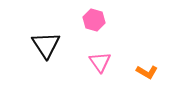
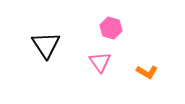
pink hexagon: moved 17 px right, 8 px down
